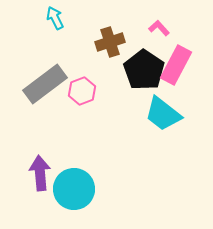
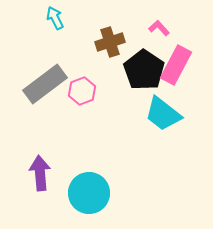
cyan circle: moved 15 px right, 4 px down
